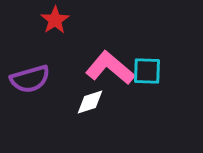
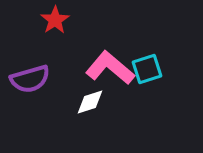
cyan square: moved 2 px up; rotated 20 degrees counterclockwise
